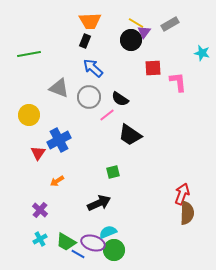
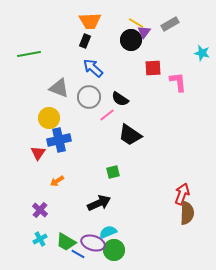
yellow circle: moved 20 px right, 3 px down
blue cross: rotated 15 degrees clockwise
